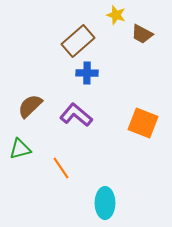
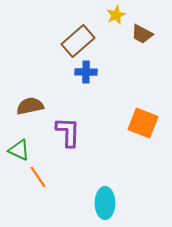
yellow star: rotated 30 degrees clockwise
blue cross: moved 1 px left, 1 px up
brown semicircle: rotated 32 degrees clockwise
purple L-shape: moved 8 px left, 17 px down; rotated 52 degrees clockwise
green triangle: moved 1 px left, 1 px down; rotated 40 degrees clockwise
orange line: moved 23 px left, 9 px down
